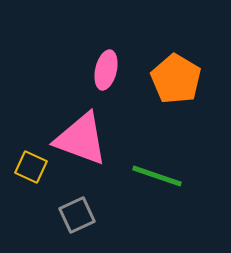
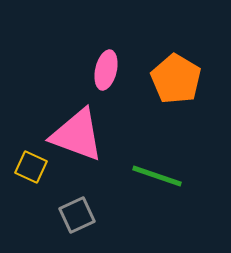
pink triangle: moved 4 px left, 4 px up
